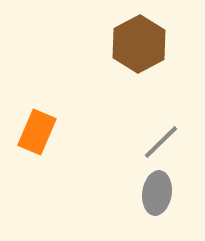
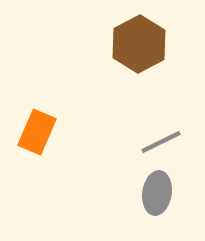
gray line: rotated 18 degrees clockwise
